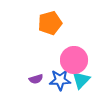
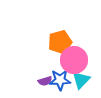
orange pentagon: moved 10 px right, 19 px down
purple semicircle: moved 9 px right, 2 px down
